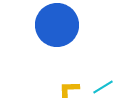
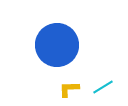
blue circle: moved 20 px down
